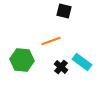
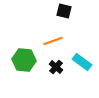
orange line: moved 2 px right
green hexagon: moved 2 px right
black cross: moved 5 px left
